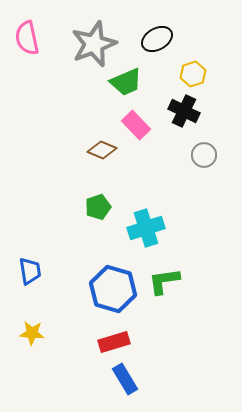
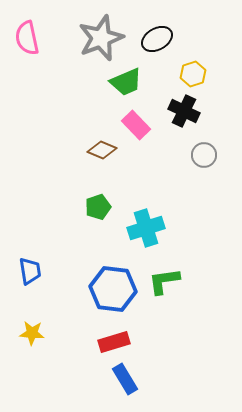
gray star: moved 7 px right, 6 px up
blue hexagon: rotated 9 degrees counterclockwise
